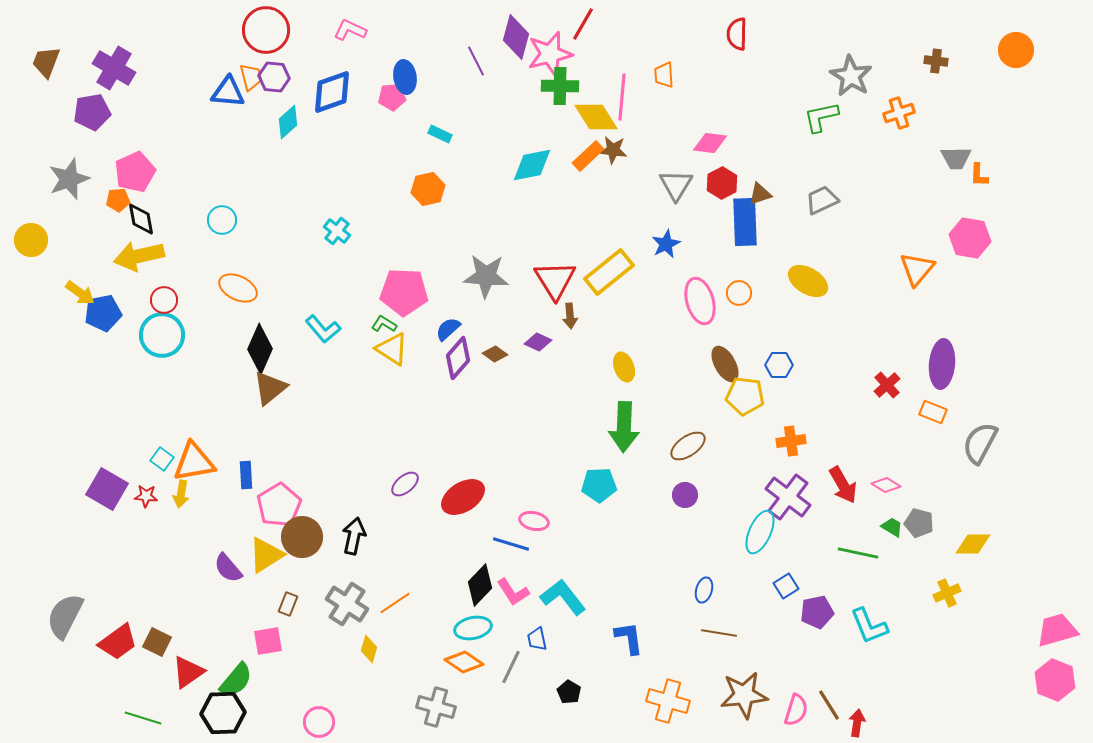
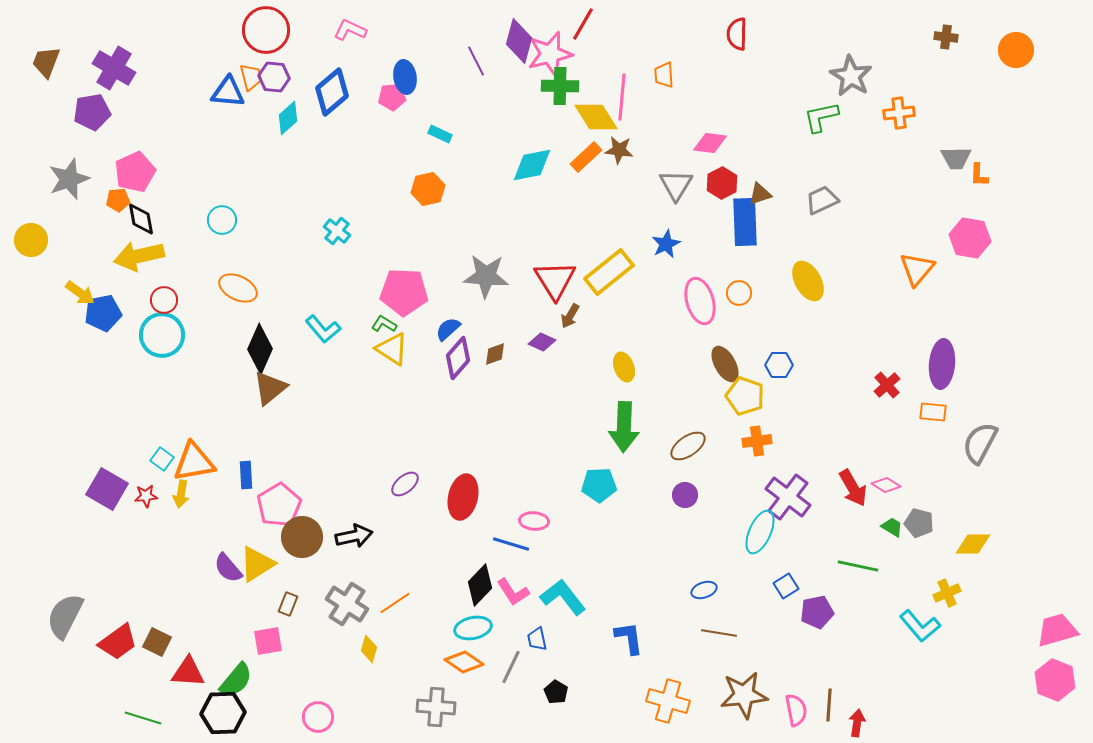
purple diamond at (516, 37): moved 3 px right, 4 px down
brown cross at (936, 61): moved 10 px right, 24 px up
blue diamond at (332, 92): rotated 21 degrees counterclockwise
orange cross at (899, 113): rotated 12 degrees clockwise
cyan diamond at (288, 122): moved 4 px up
brown star at (613, 150): moved 6 px right
orange rectangle at (588, 156): moved 2 px left, 1 px down
yellow ellipse at (808, 281): rotated 30 degrees clockwise
brown arrow at (570, 316): rotated 35 degrees clockwise
purple diamond at (538, 342): moved 4 px right
brown diamond at (495, 354): rotated 55 degrees counterclockwise
yellow pentagon at (745, 396): rotated 12 degrees clockwise
orange rectangle at (933, 412): rotated 16 degrees counterclockwise
orange cross at (791, 441): moved 34 px left
red arrow at (843, 485): moved 10 px right, 3 px down
red star at (146, 496): rotated 10 degrees counterclockwise
red ellipse at (463, 497): rotated 45 degrees counterclockwise
pink ellipse at (534, 521): rotated 8 degrees counterclockwise
black arrow at (354, 536): rotated 66 degrees clockwise
green line at (858, 553): moved 13 px down
yellow triangle at (266, 555): moved 9 px left, 9 px down
blue ellipse at (704, 590): rotated 55 degrees clockwise
cyan L-shape at (869, 626): moved 51 px right; rotated 18 degrees counterclockwise
red triangle at (188, 672): rotated 39 degrees clockwise
black pentagon at (569, 692): moved 13 px left
brown line at (829, 705): rotated 36 degrees clockwise
gray cross at (436, 707): rotated 12 degrees counterclockwise
pink semicircle at (796, 710): rotated 28 degrees counterclockwise
pink circle at (319, 722): moved 1 px left, 5 px up
